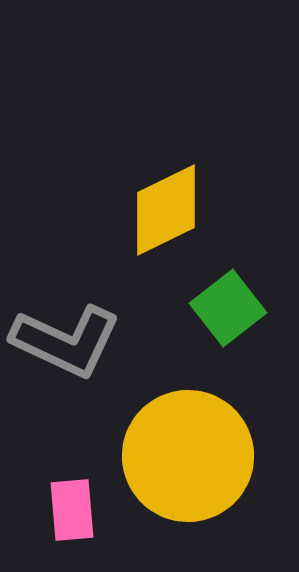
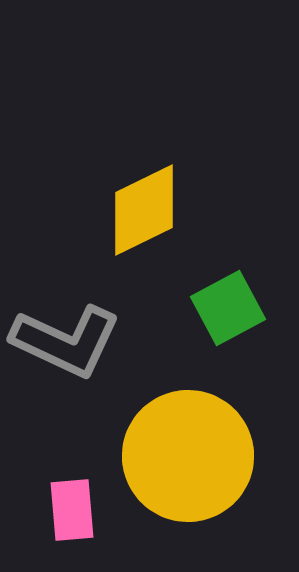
yellow diamond: moved 22 px left
green square: rotated 10 degrees clockwise
